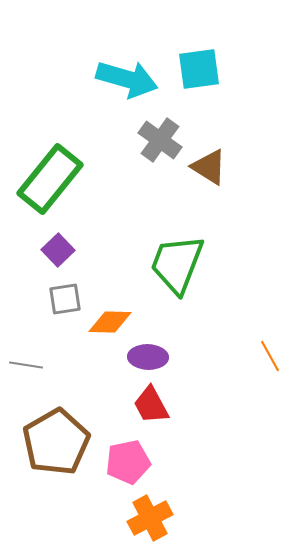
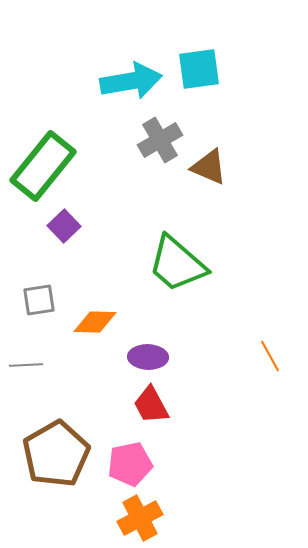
cyan arrow: moved 4 px right, 2 px down; rotated 26 degrees counterclockwise
gray cross: rotated 24 degrees clockwise
brown triangle: rotated 9 degrees counterclockwise
green rectangle: moved 7 px left, 13 px up
purple square: moved 6 px right, 24 px up
green trapezoid: rotated 70 degrees counterclockwise
gray square: moved 26 px left, 1 px down
orange diamond: moved 15 px left
gray line: rotated 12 degrees counterclockwise
brown pentagon: moved 12 px down
pink pentagon: moved 2 px right, 2 px down
orange cross: moved 10 px left
